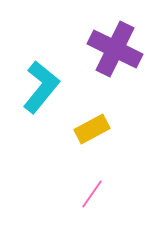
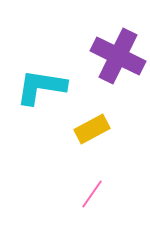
purple cross: moved 3 px right, 7 px down
cyan L-shape: rotated 120 degrees counterclockwise
